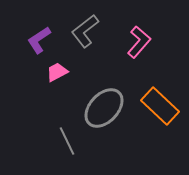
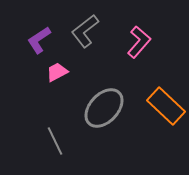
orange rectangle: moved 6 px right
gray line: moved 12 px left
